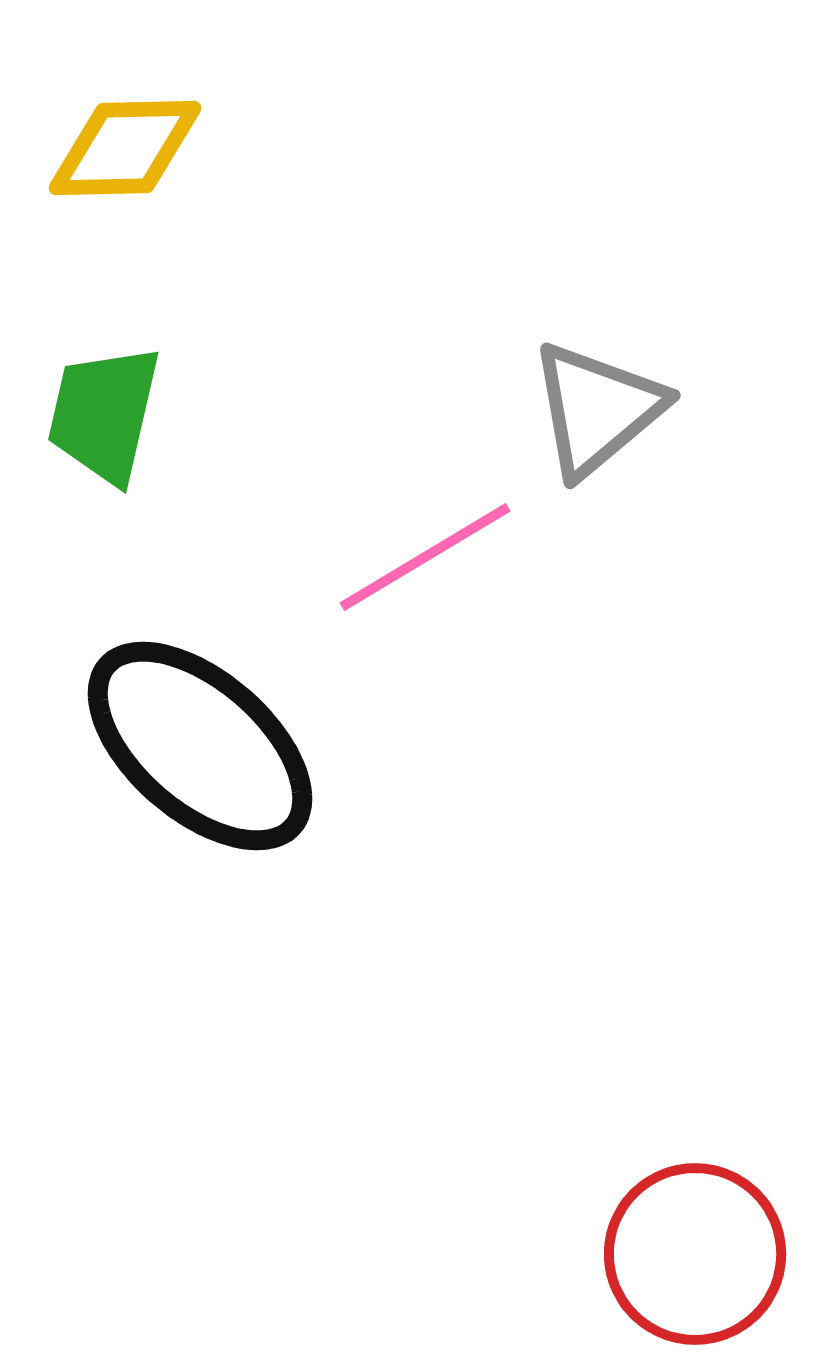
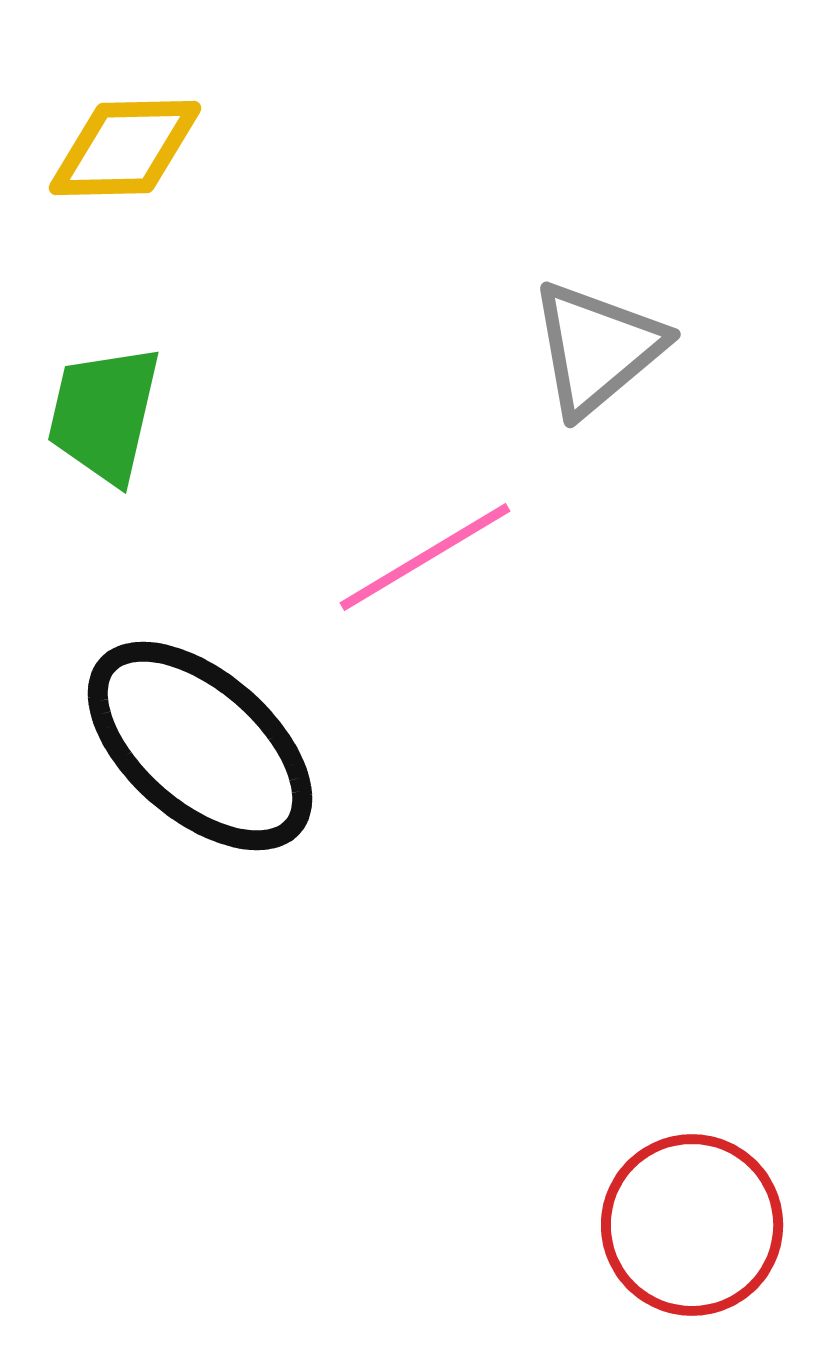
gray triangle: moved 61 px up
red circle: moved 3 px left, 29 px up
